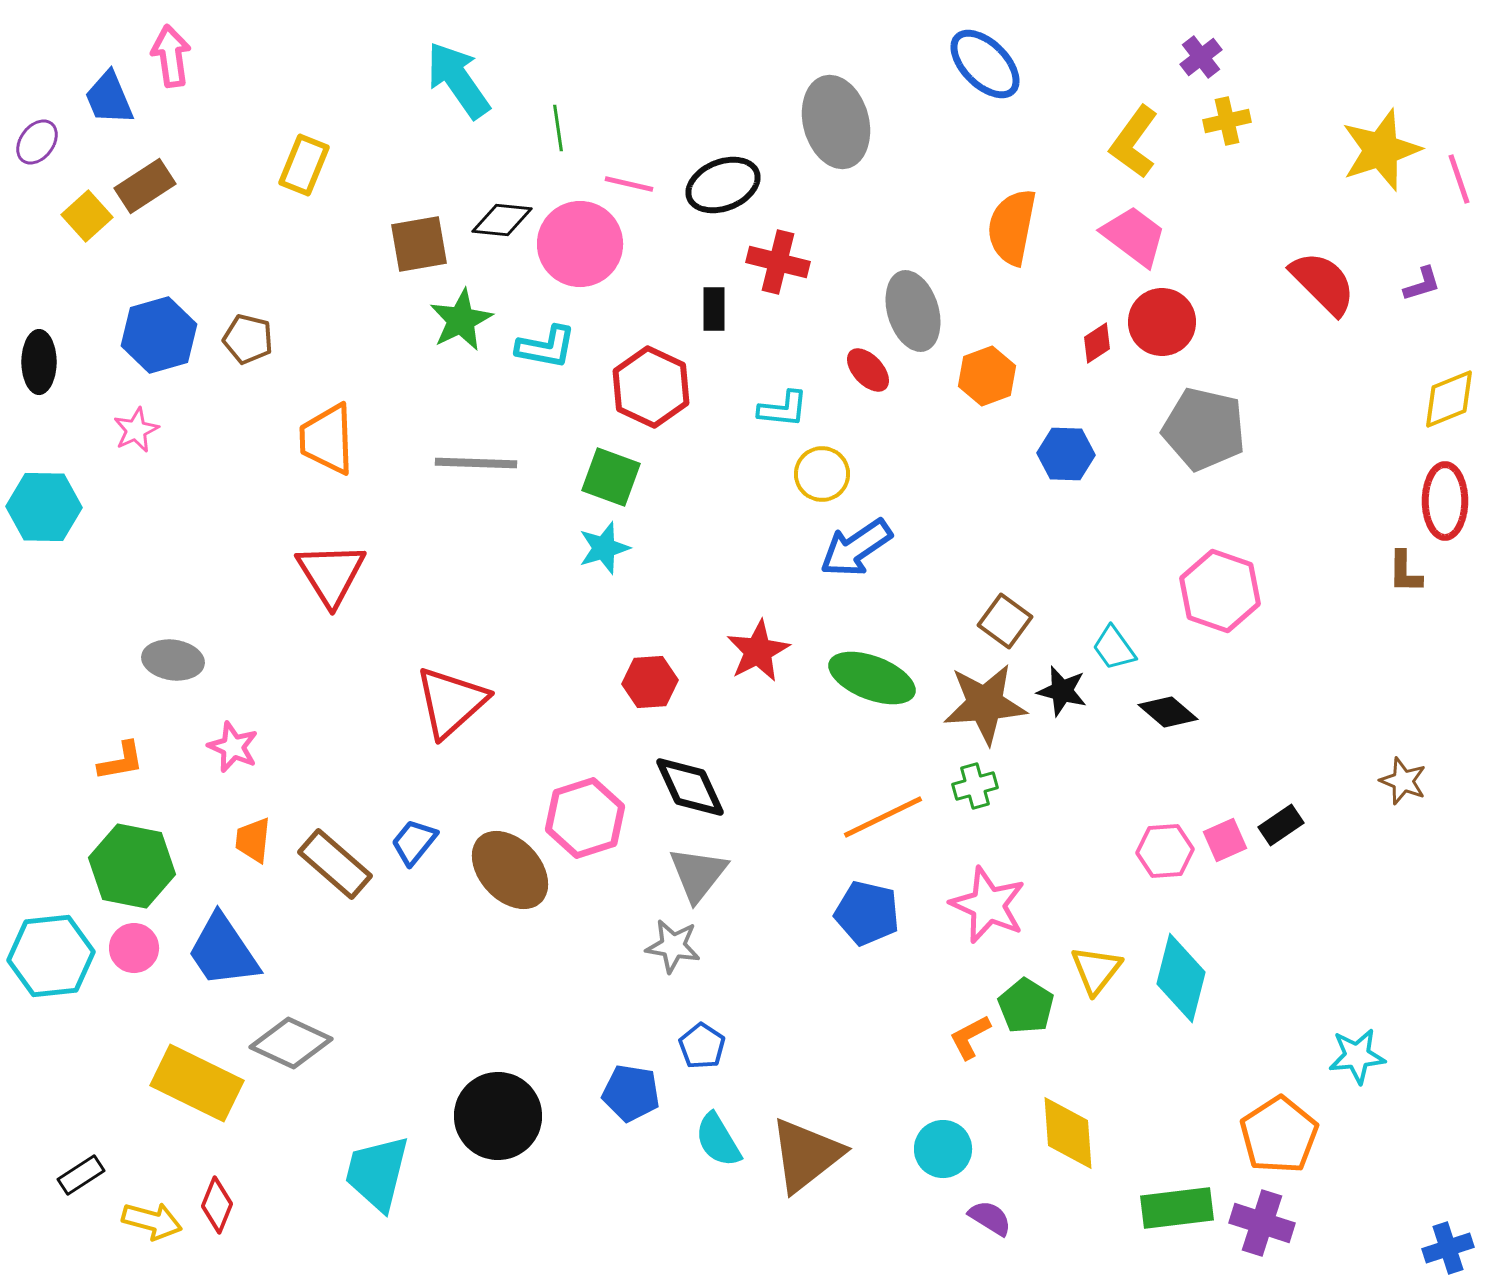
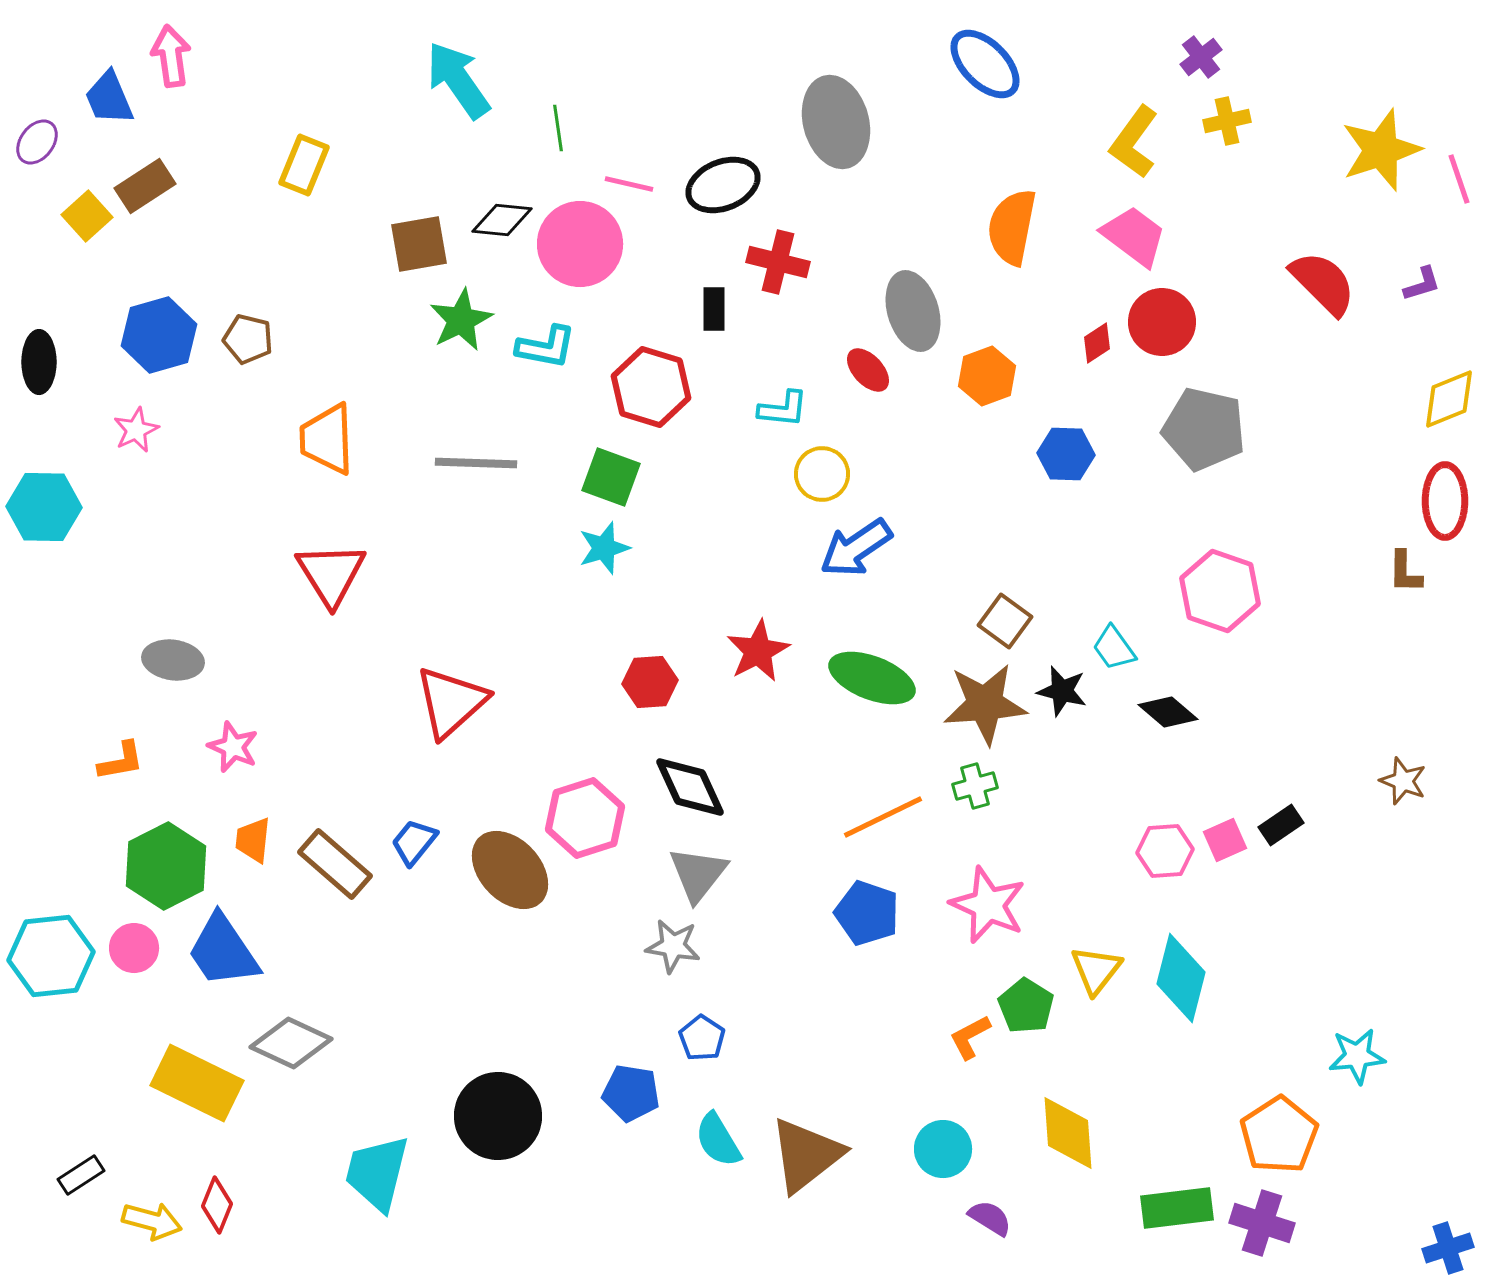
red hexagon at (651, 387): rotated 8 degrees counterclockwise
green hexagon at (132, 866): moved 34 px right; rotated 22 degrees clockwise
blue pentagon at (867, 913): rotated 6 degrees clockwise
blue pentagon at (702, 1046): moved 8 px up
